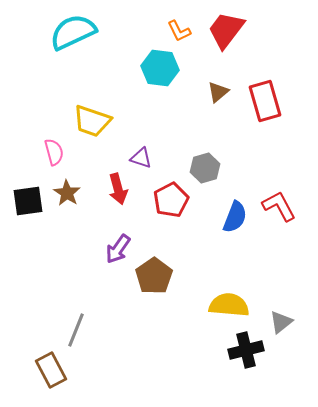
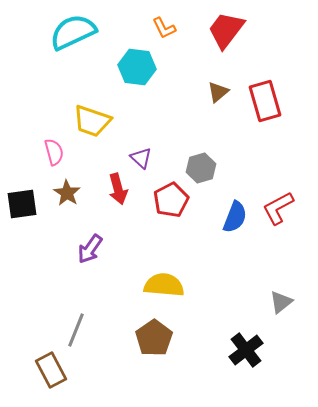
orange L-shape: moved 15 px left, 3 px up
cyan hexagon: moved 23 px left, 1 px up
purple triangle: rotated 25 degrees clockwise
gray hexagon: moved 4 px left
black square: moved 6 px left, 3 px down
red L-shape: moved 1 px left, 2 px down; rotated 90 degrees counterclockwise
purple arrow: moved 28 px left
brown pentagon: moved 62 px down
yellow semicircle: moved 65 px left, 20 px up
gray triangle: moved 20 px up
black cross: rotated 24 degrees counterclockwise
